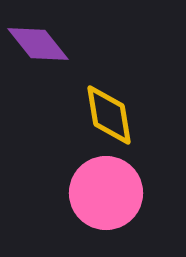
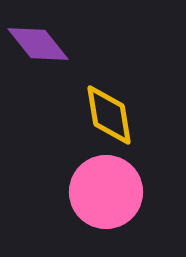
pink circle: moved 1 px up
